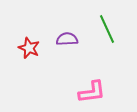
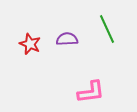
red star: moved 1 px right, 4 px up
pink L-shape: moved 1 px left
